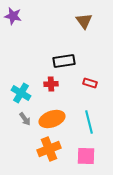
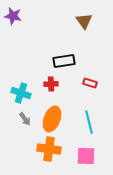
cyan cross: rotated 12 degrees counterclockwise
orange ellipse: rotated 50 degrees counterclockwise
orange cross: rotated 30 degrees clockwise
